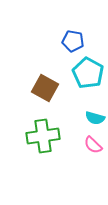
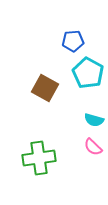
blue pentagon: rotated 15 degrees counterclockwise
cyan semicircle: moved 1 px left, 2 px down
green cross: moved 4 px left, 22 px down
pink semicircle: moved 2 px down
